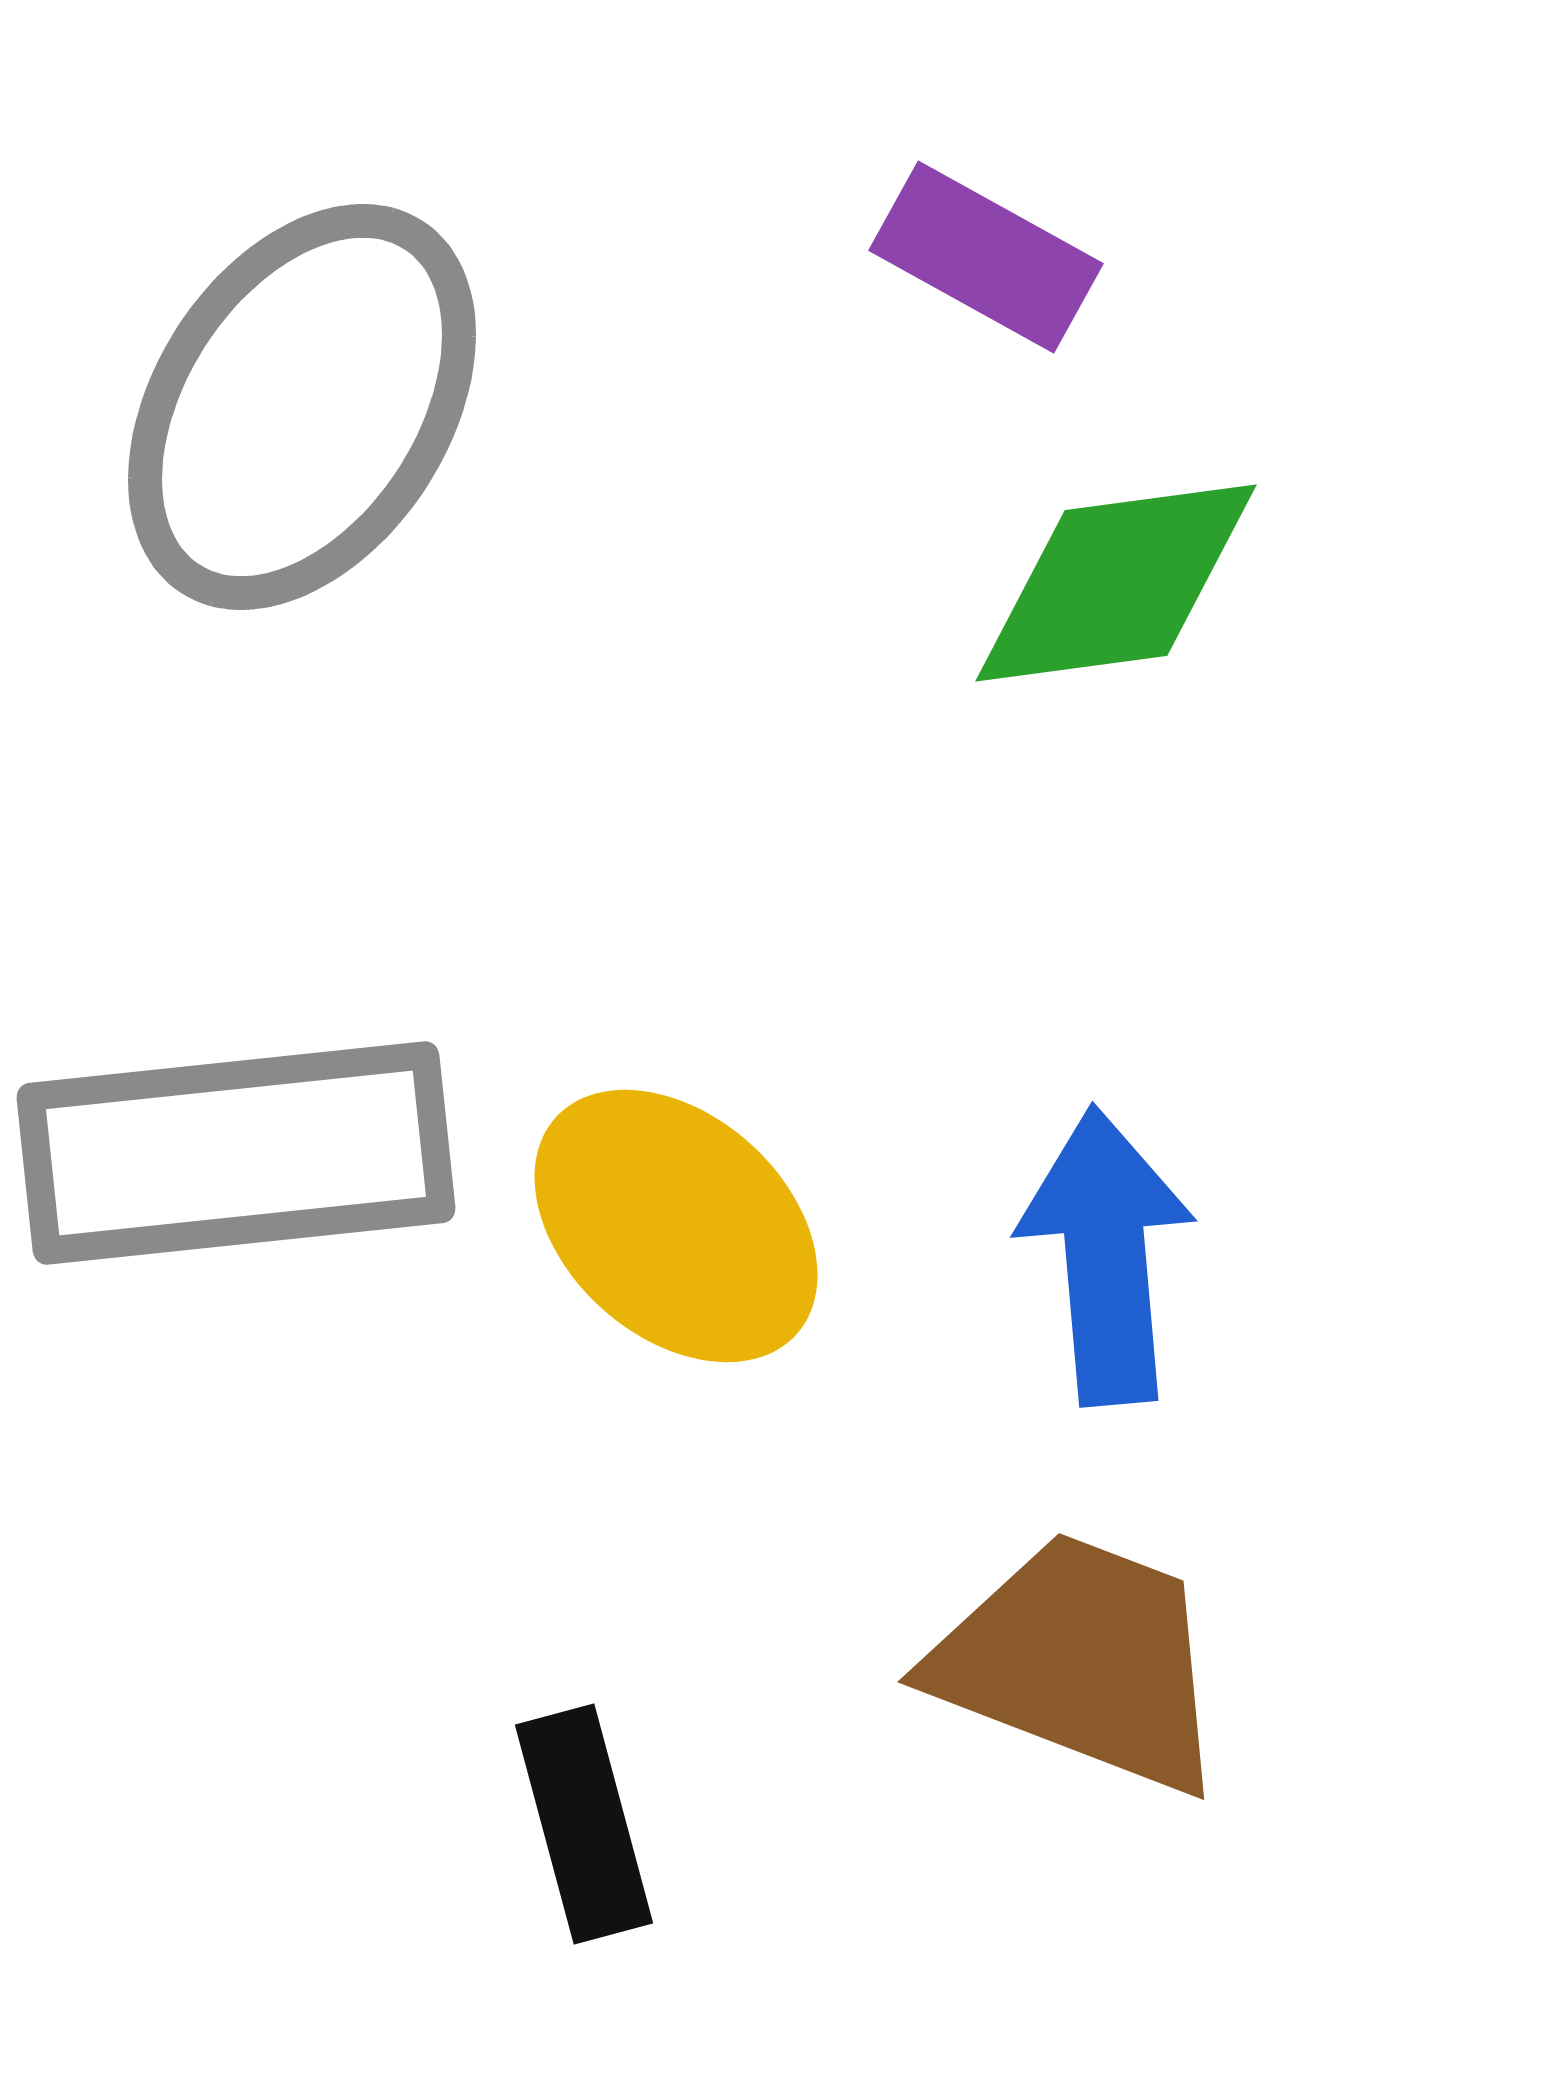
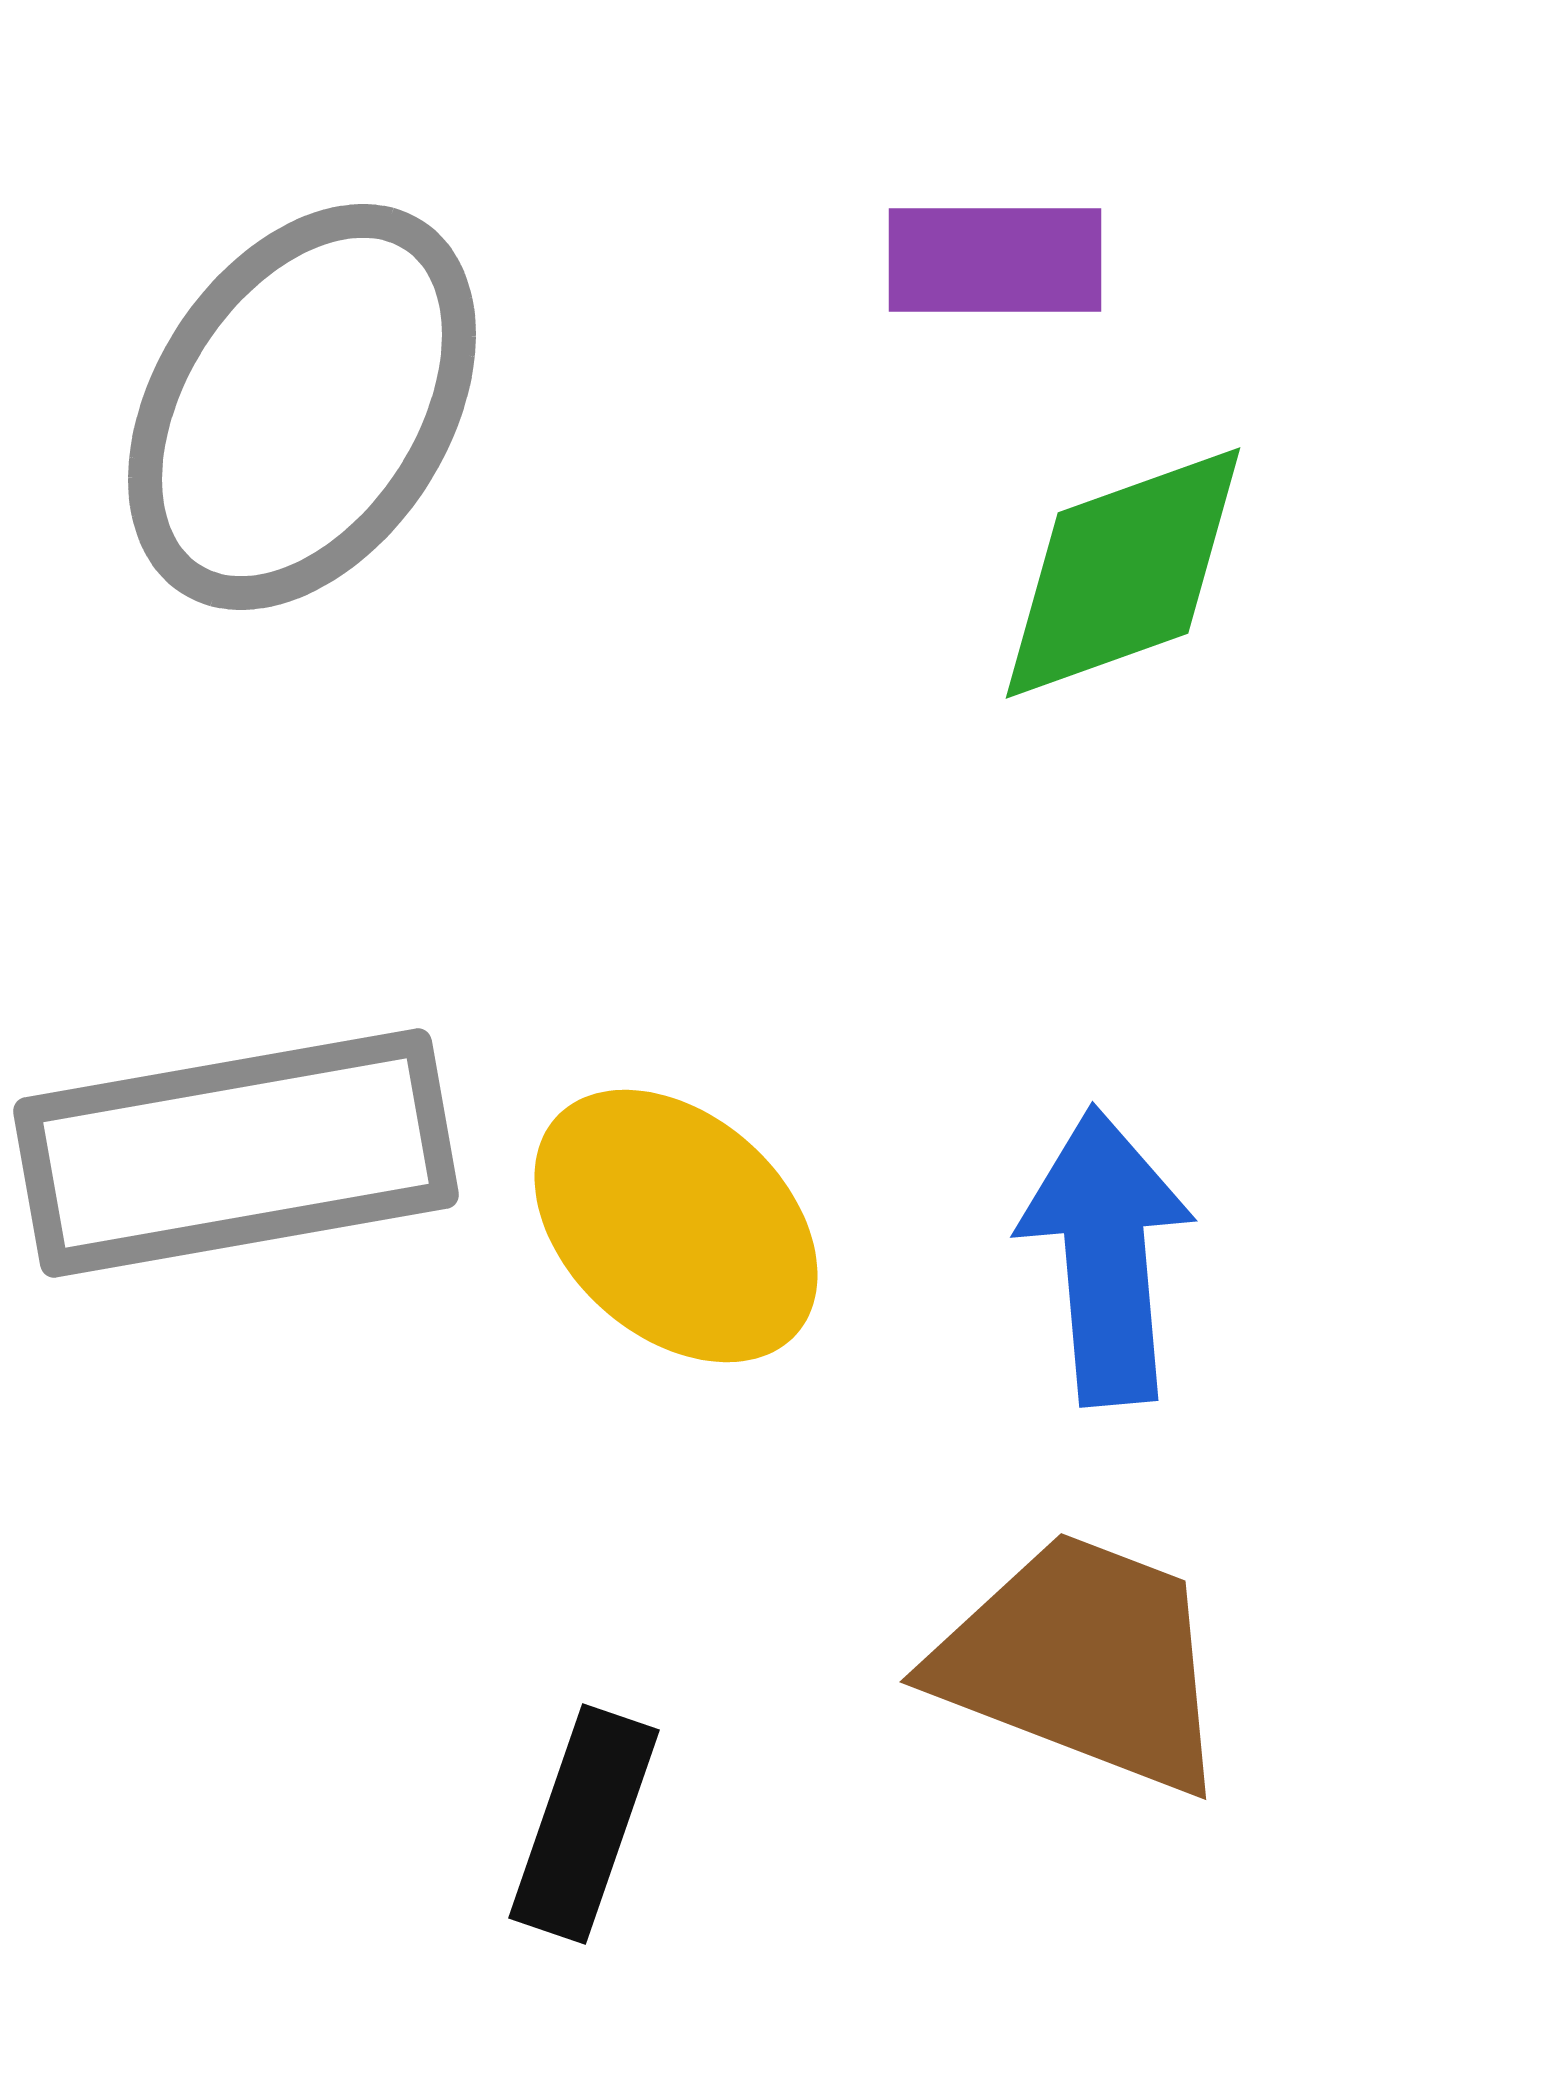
purple rectangle: moved 9 px right, 3 px down; rotated 29 degrees counterclockwise
green diamond: moved 7 px right, 10 px up; rotated 12 degrees counterclockwise
gray rectangle: rotated 4 degrees counterclockwise
brown trapezoid: moved 2 px right
black rectangle: rotated 34 degrees clockwise
